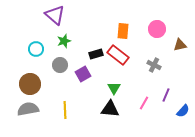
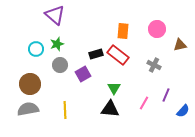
green star: moved 7 px left, 3 px down
